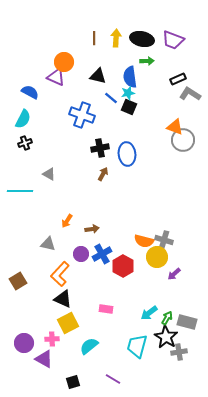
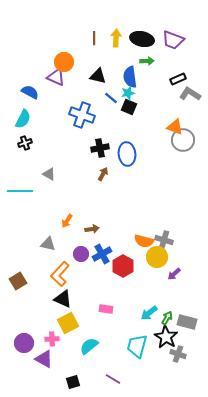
gray cross at (179, 352): moved 1 px left, 2 px down; rotated 28 degrees clockwise
